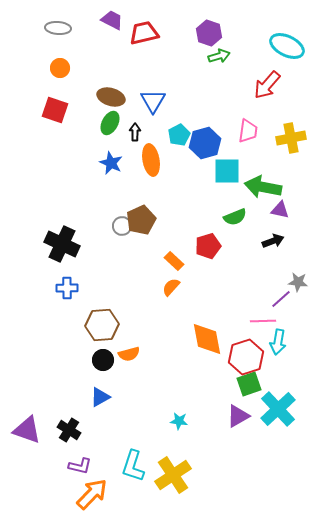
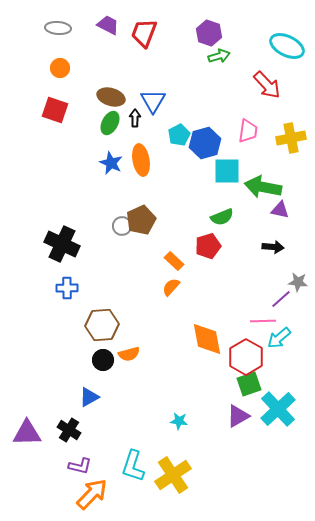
purple trapezoid at (112, 20): moved 4 px left, 5 px down
red trapezoid at (144, 33): rotated 56 degrees counterclockwise
red arrow at (267, 85): rotated 84 degrees counterclockwise
black arrow at (135, 132): moved 14 px up
orange ellipse at (151, 160): moved 10 px left
green semicircle at (235, 217): moved 13 px left
black arrow at (273, 241): moved 6 px down; rotated 25 degrees clockwise
cyan arrow at (278, 342): moved 1 px right, 4 px up; rotated 40 degrees clockwise
red hexagon at (246, 357): rotated 12 degrees counterclockwise
blue triangle at (100, 397): moved 11 px left
purple triangle at (27, 430): moved 3 px down; rotated 20 degrees counterclockwise
